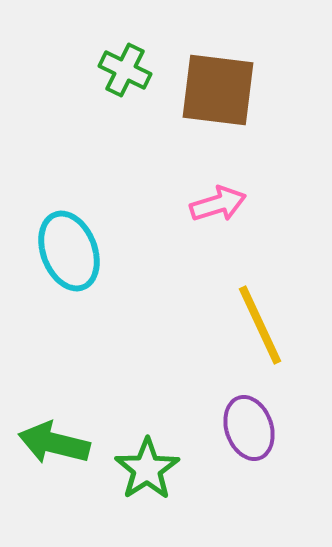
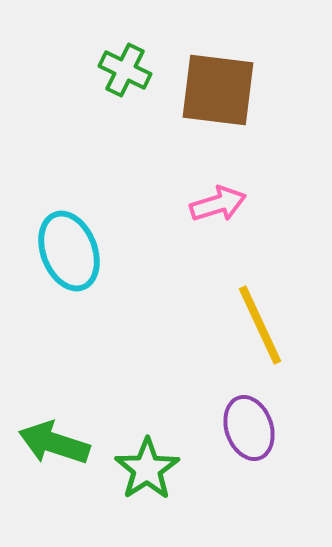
green arrow: rotated 4 degrees clockwise
